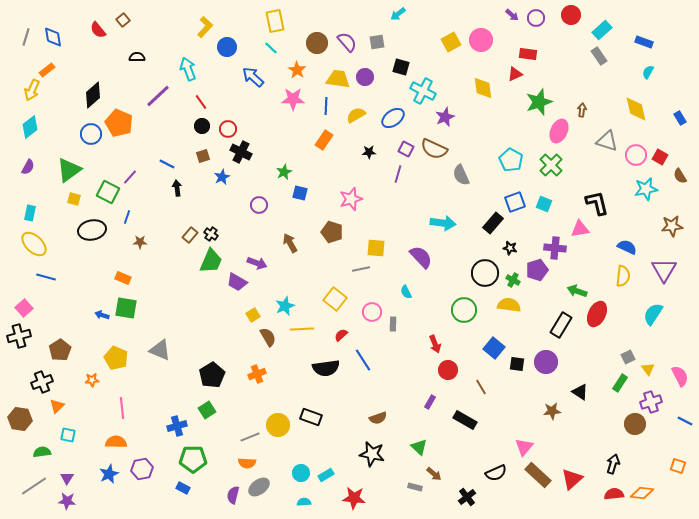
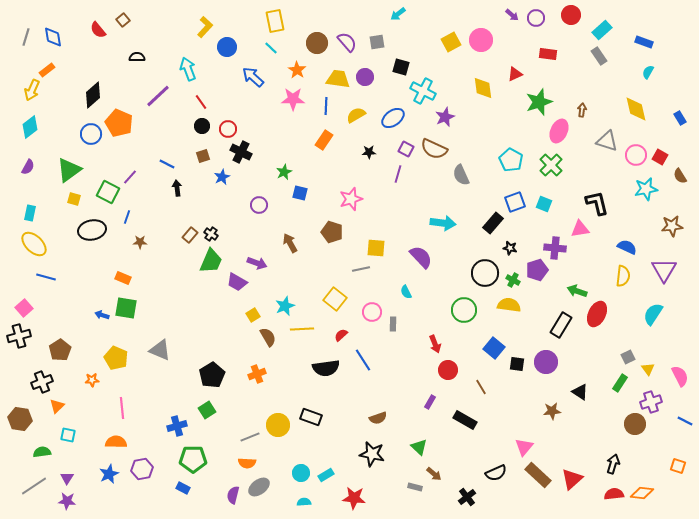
red rectangle at (528, 54): moved 20 px right
